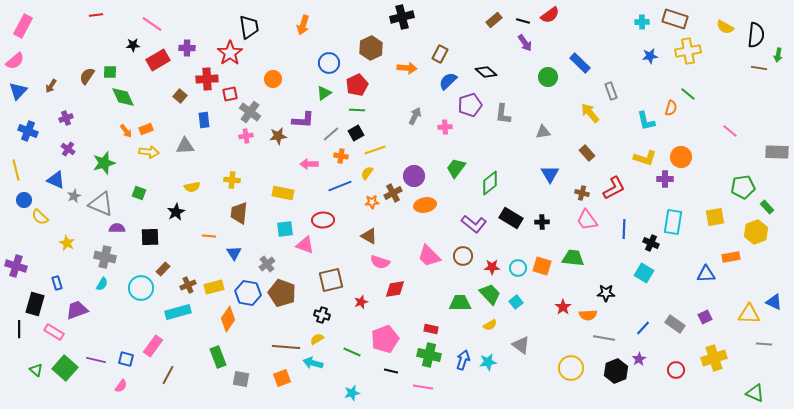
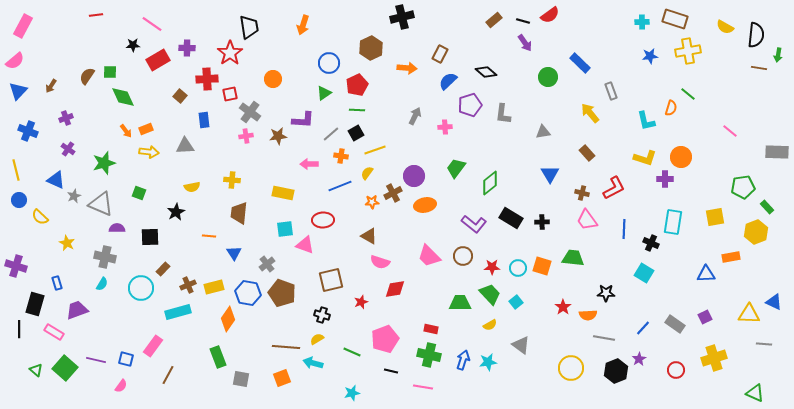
blue circle at (24, 200): moved 5 px left
